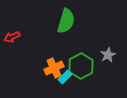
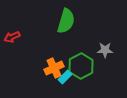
gray star: moved 3 px left, 5 px up; rotated 28 degrees clockwise
